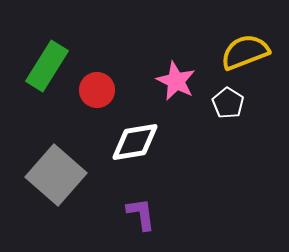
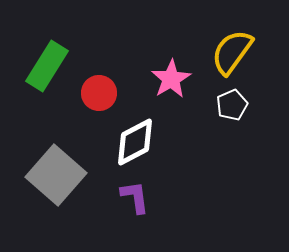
yellow semicircle: moved 13 px left; rotated 33 degrees counterclockwise
pink star: moved 5 px left, 2 px up; rotated 15 degrees clockwise
red circle: moved 2 px right, 3 px down
white pentagon: moved 4 px right, 2 px down; rotated 16 degrees clockwise
white diamond: rotated 18 degrees counterclockwise
purple L-shape: moved 6 px left, 17 px up
